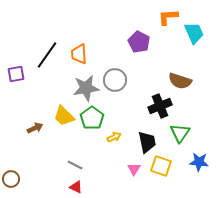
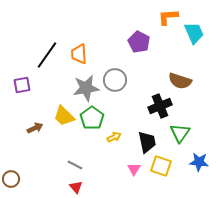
purple square: moved 6 px right, 11 px down
red triangle: rotated 24 degrees clockwise
